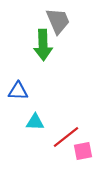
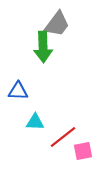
gray trapezoid: moved 1 px left, 3 px down; rotated 60 degrees clockwise
green arrow: moved 2 px down
red line: moved 3 px left
